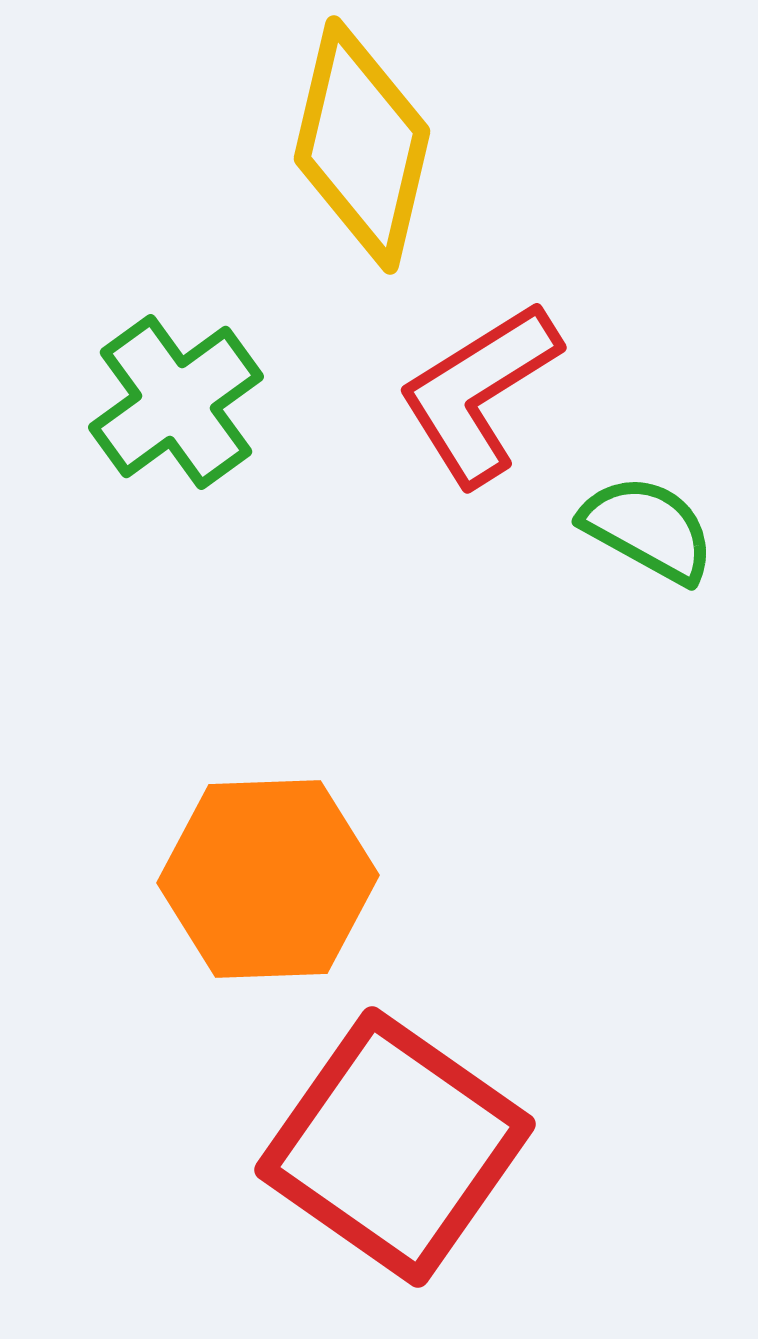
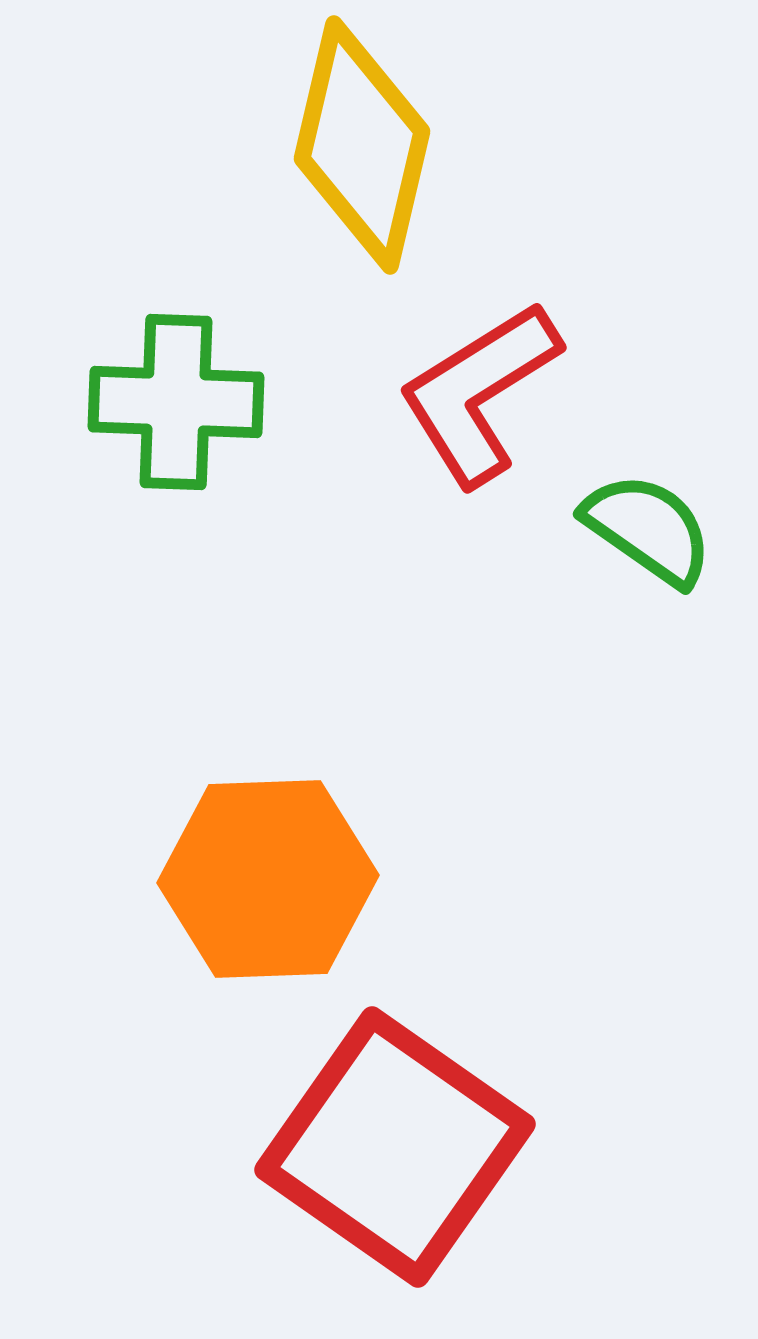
green cross: rotated 38 degrees clockwise
green semicircle: rotated 6 degrees clockwise
